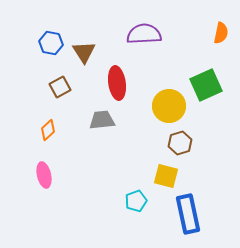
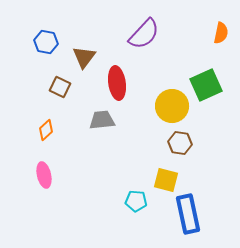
purple semicircle: rotated 136 degrees clockwise
blue hexagon: moved 5 px left, 1 px up
brown triangle: moved 5 px down; rotated 10 degrees clockwise
brown square: rotated 35 degrees counterclockwise
yellow circle: moved 3 px right
orange diamond: moved 2 px left
brown hexagon: rotated 25 degrees clockwise
yellow square: moved 4 px down
cyan pentagon: rotated 25 degrees clockwise
